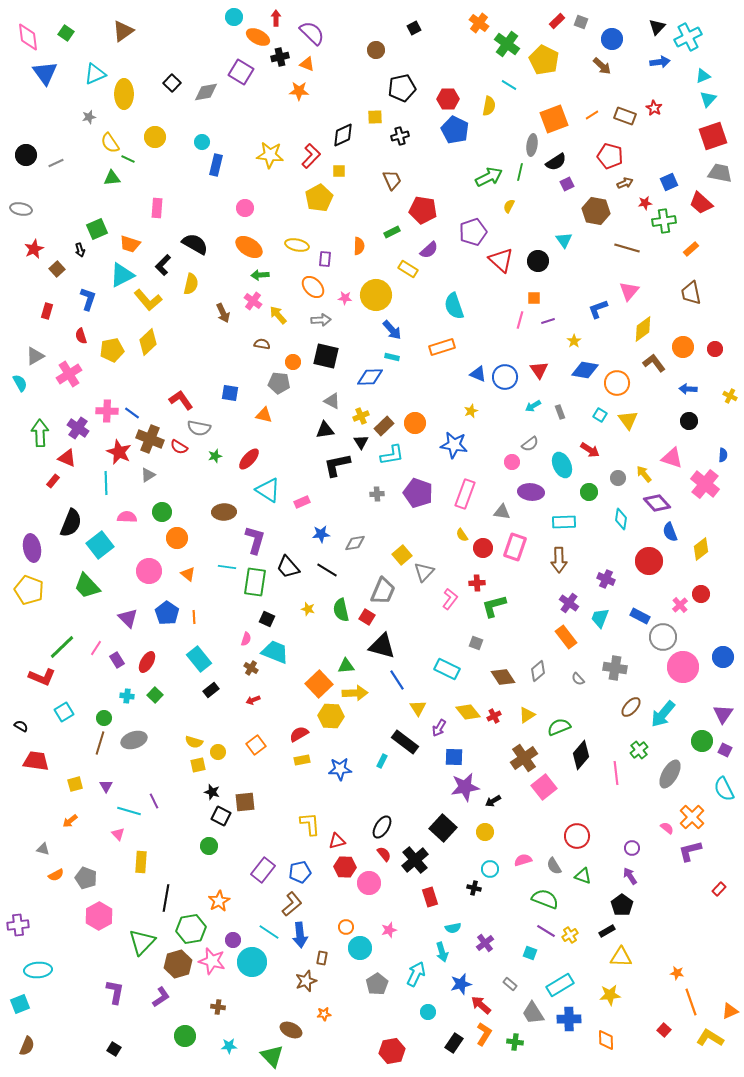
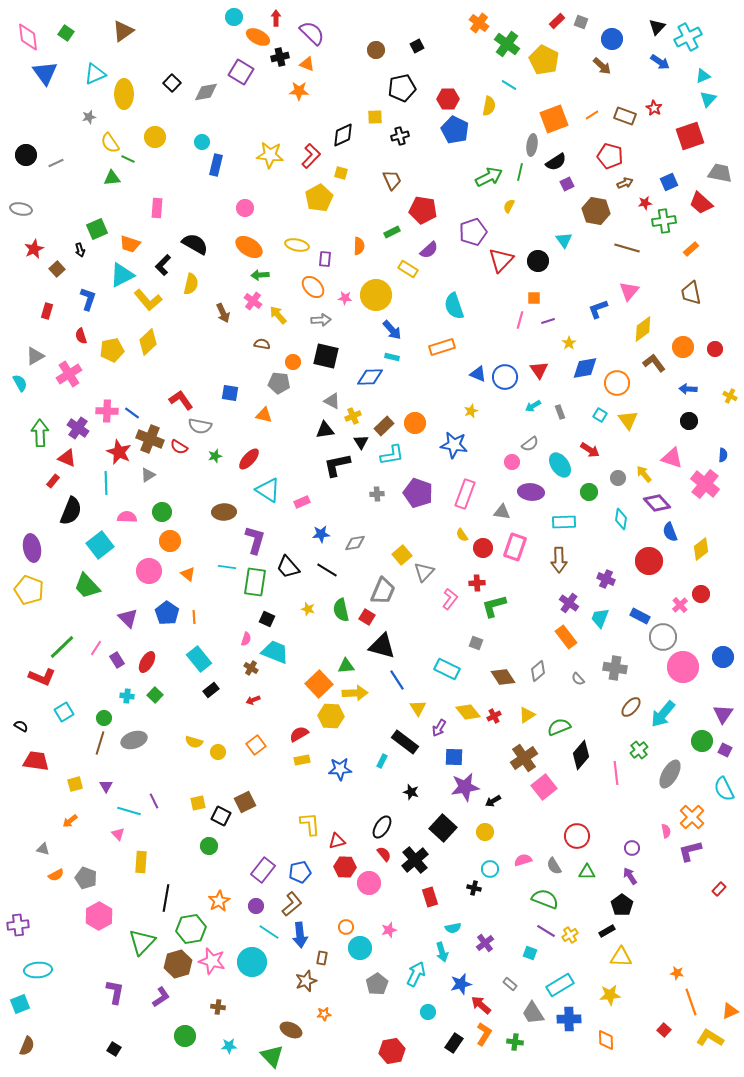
black square at (414, 28): moved 3 px right, 18 px down
blue arrow at (660, 62): rotated 42 degrees clockwise
red square at (713, 136): moved 23 px left
yellow square at (339, 171): moved 2 px right, 2 px down; rotated 16 degrees clockwise
red triangle at (501, 260): rotated 32 degrees clockwise
yellow star at (574, 341): moved 5 px left, 2 px down
blue diamond at (585, 370): moved 2 px up; rotated 20 degrees counterclockwise
yellow cross at (361, 416): moved 8 px left
gray semicircle at (199, 428): moved 1 px right, 2 px up
cyan ellipse at (562, 465): moved 2 px left; rotated 10 degrees counterclockwise
black semicircle at (71, 523): moved 12 px up
orange circle at (177, 538): moved 7 px left, 3 px down
yellow square at (198, 765): moved 38 px down
black star at (212, 792): moved 199 px right
brown square at (245, 802): rotated 20 degrees counterclockwise
pink semicircle at (667, 828): moved 1 px left, 3 px down; rotated 40 degrees clockwise
green triangle at (583, 876): moved 4 px right, 4 px up; rotated 18 degrees counterclockwise
purple circle at (233, 940): moved 23 px right, 34 px up
